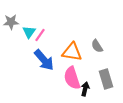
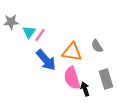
blue arrow: moved 2 px right
black arrow: rotated 32 degrees counterclockwise
